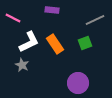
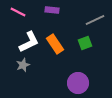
pink line: moved 5 px right, 6 px up
gray star: moved 1 px right; rotated 24 degrees clockwise
